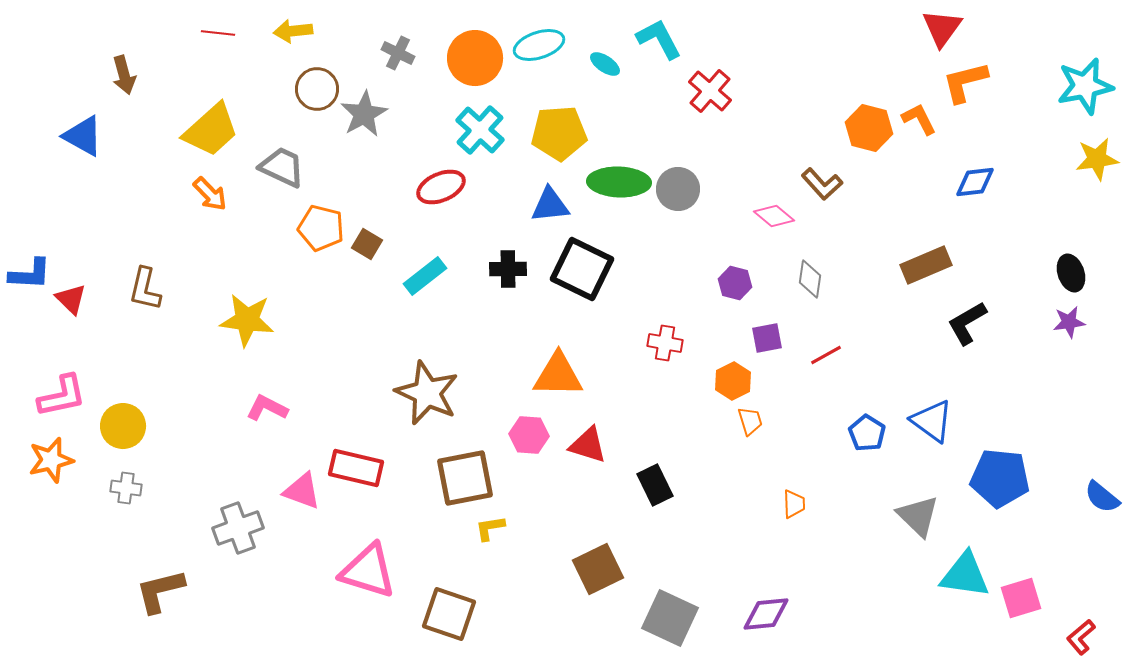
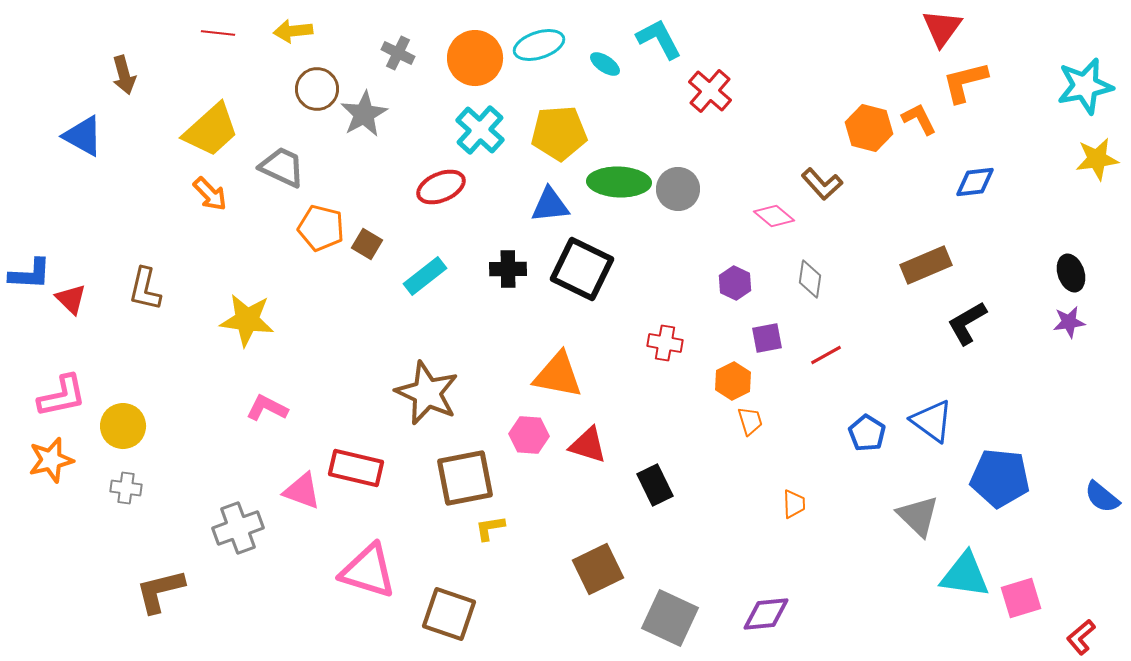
purple hexagon at (735, 283): rotated 12 degrees clockwise
orange triangle at (558, 375): rotated 10 degrees clockwise
